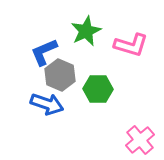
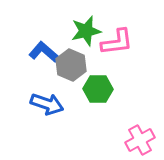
green star: rotated 12 degrees clockwise
pink L-shape: moved 14 px left, 3 px up; rotated 24 degrees counterclockwise
blue L-shape: rotated 64 degrees clockwise
gray hexagon: moved 11 px right, 10 px up
pink cross: rotated 12 degrees clockwise
